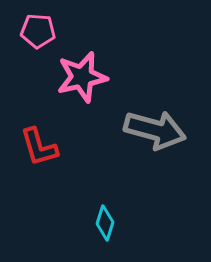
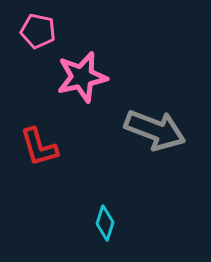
pink pentagon: rotated 8 degrees clockwise
gray arrow: rotated 6 degrees clockwise
